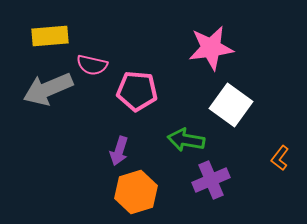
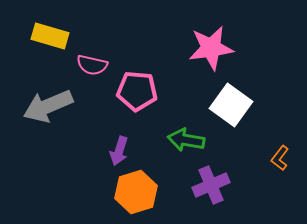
yellow rectangle: rotated 21 degrees clockwise
gray arrow: moved 17 px down
purple cross: moved 5 px down
